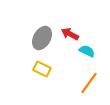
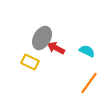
red arrow: moved 14 px left, 14 px down
yellow rectangle: moved 12 px left, 7 px up
